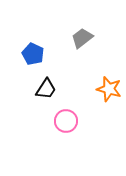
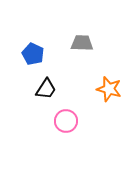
gray trapezoid: moved 5 px down; rotated 40 degrees clockwise
